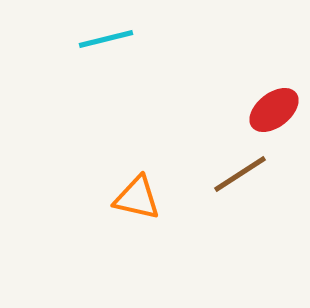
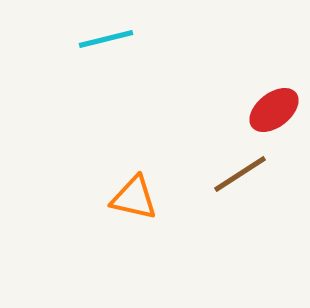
orange triangle: moved 3 px left
